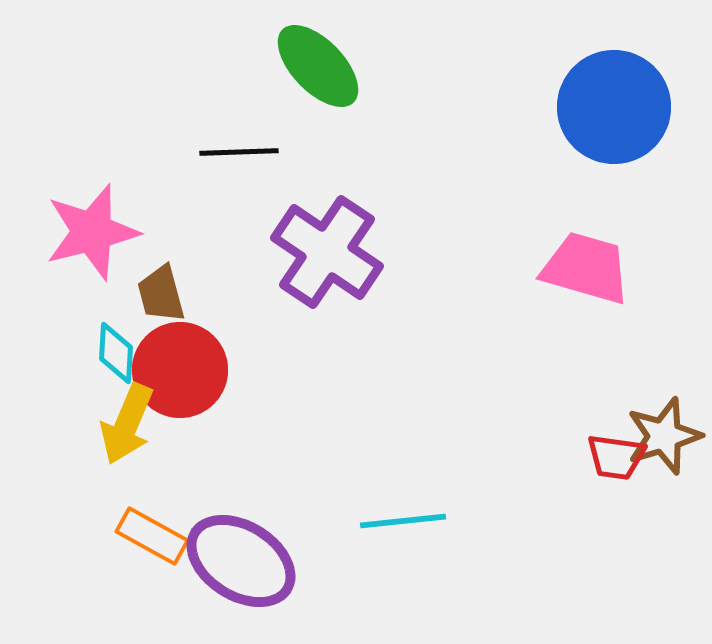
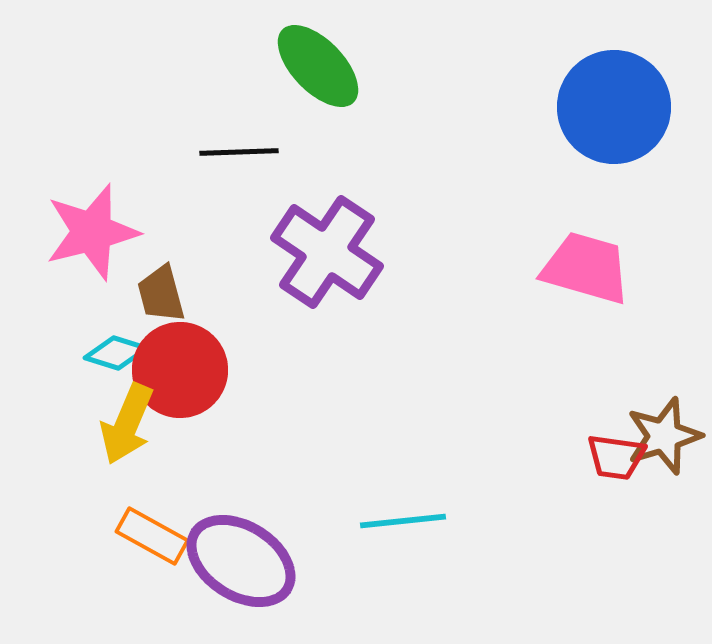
cyan diamond: rotated 76 degrees counterclockwise
